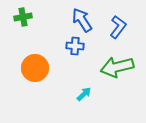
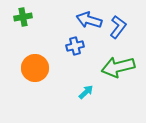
blue arrow: moved 7 px right; rotated 40 degrees counterclockwise
blue cross: rotated 18 degrees counterclockwise
green arrow: moved 1 px right
cyan arrow: moved 2 px right, 2 px up
